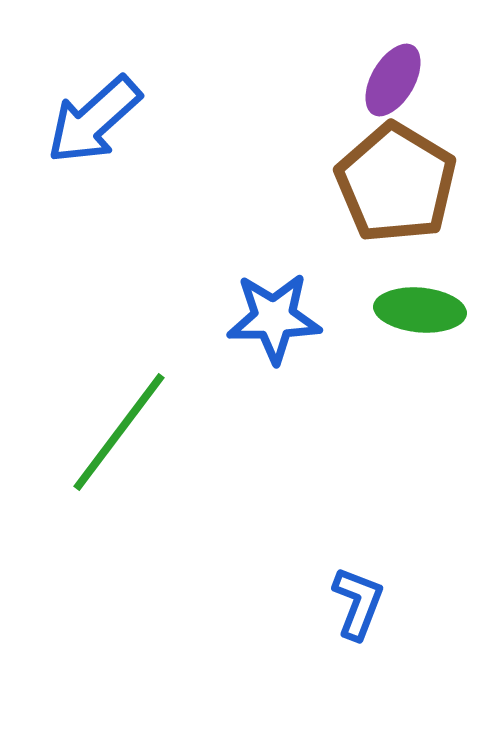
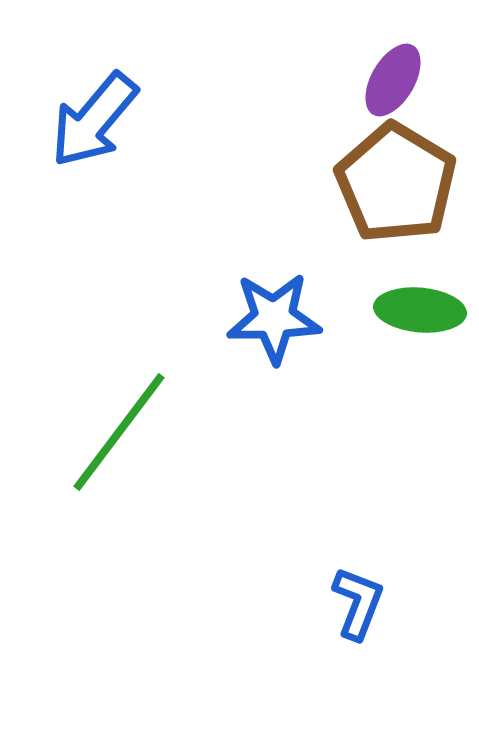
blue arrow: rotated 8 degrees counterclockwise
